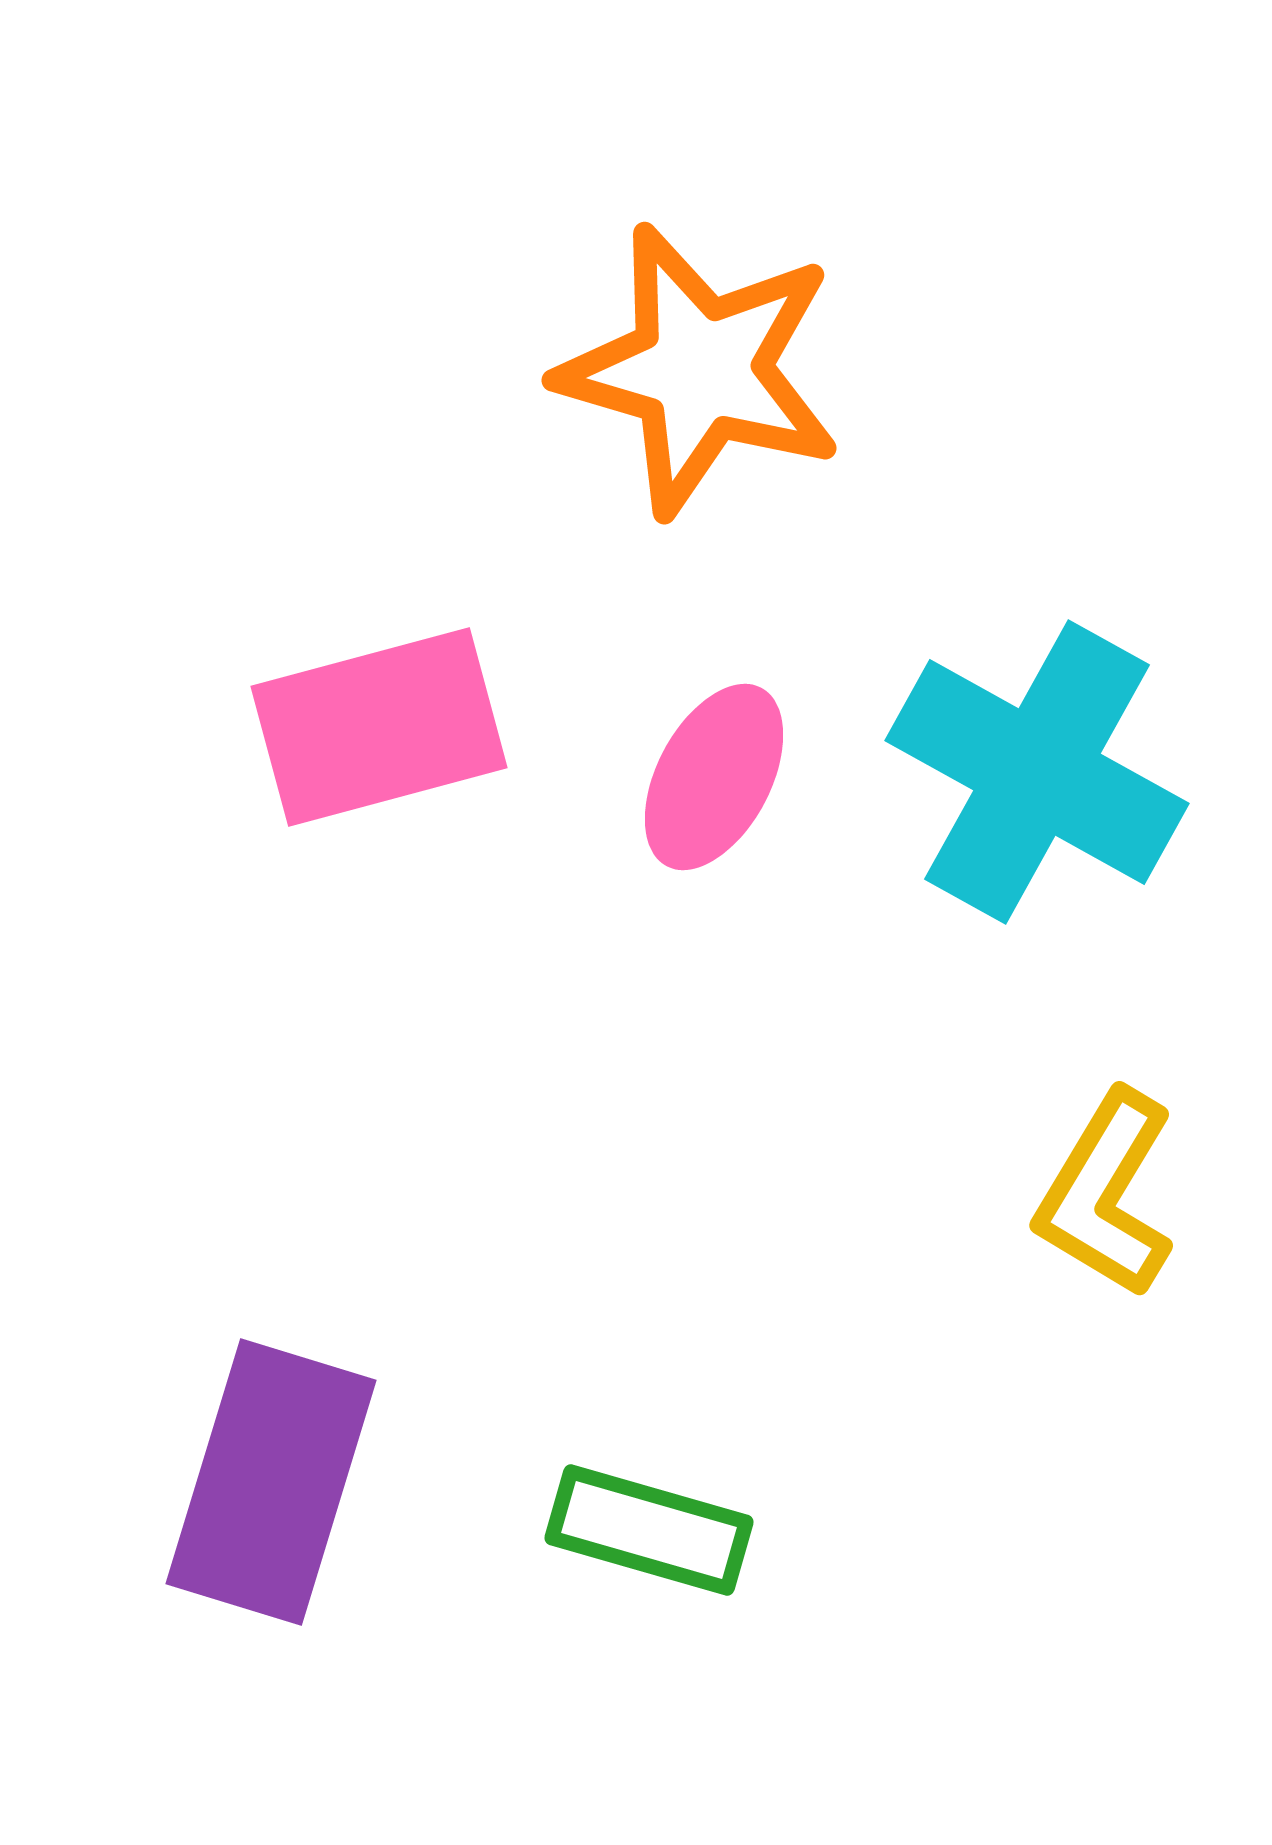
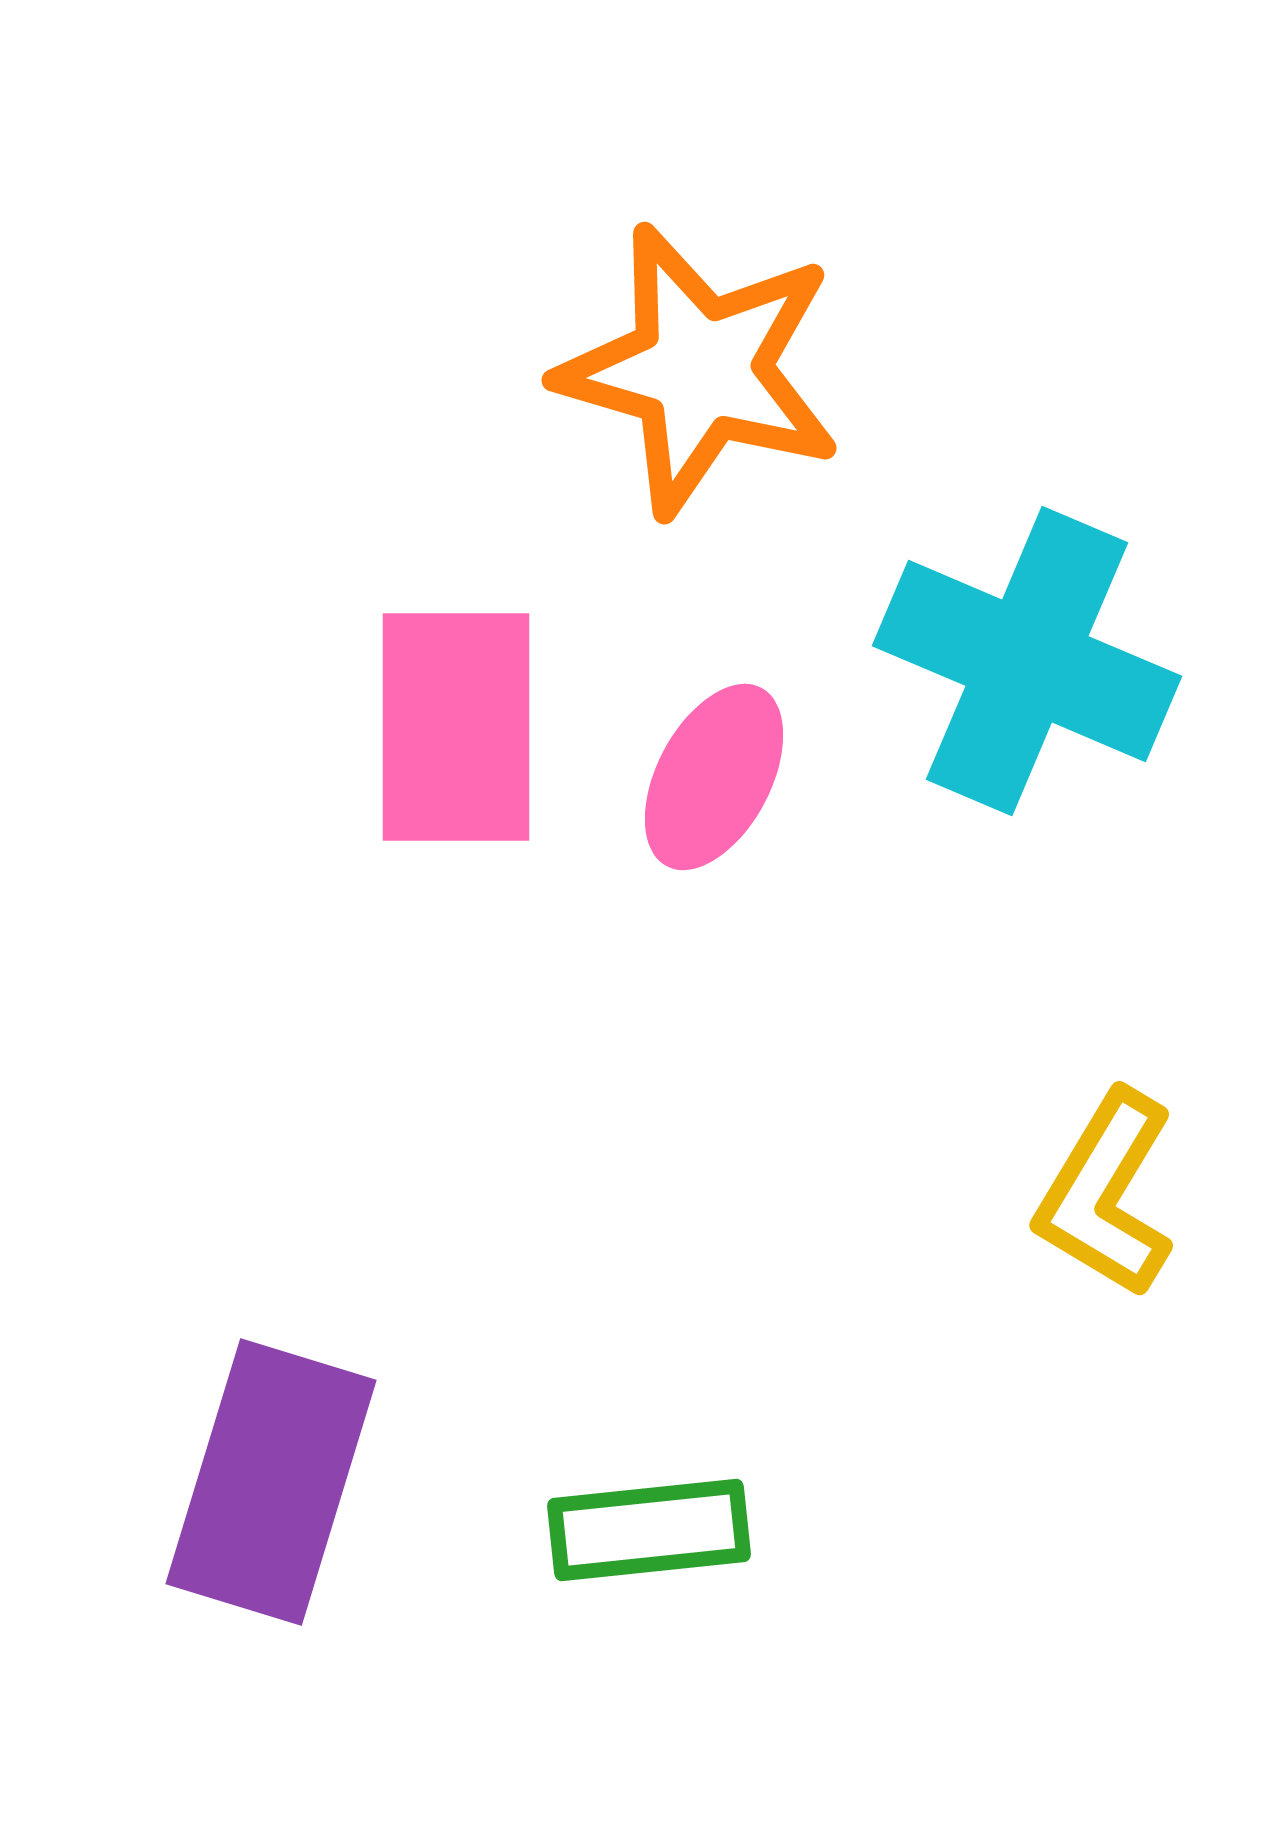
pink rectangle: moved 77 px right; rotated 75 degrees counterclockwise
cyan cross: moved 10 px left, 111 px up; rotated 6 degrees counterclockwise
green rectangle: rotated 22 degrees counterclockwise
